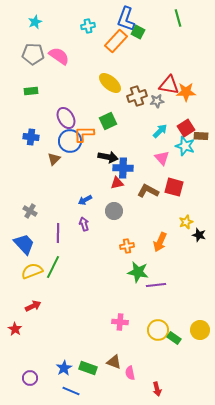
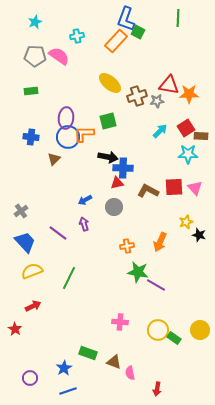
green line at (178, 18): rotated 18 degrees clockwise
cyan cross at (88, 26): moved 11 px left, 10 px down
gray pentagon at (33, 54): moved 2 px right, 2 px down
orange star at (186, 92): moved 3 px right, 2 px down
purple ellipse at (66, 118): rotated 35 degrees clockwise
green square at (108, 121): rotated 12 degrees clockwise
blue circle at (70, 141): moved 2 px left, 4 px up
cyan star at (185, 146): moved 3 px right, 8 px down; rotated 18 degrees counterclockwise
pink triangle at (162, 158): moved 33 px right, 30 px down
red square at (174, 187): rotated 18 degrees counterclockwise
gray cross at (30, 211): moved 9 px left; rotated 24 degrees clockwise
gray circle at (114, 211): moved 4 px up
purple line at (58, 233): rotated 54 degrees counterclockwise
blue trapezoid at (24, 244): moved 1 px right, 2 px up
green line at (53, 267): moved 16 px right, 11 px down
purple line at (156, 285): rotated 36 degrees clockwise
green rectangle at (88, 368): moved 15 px up
red arrow at (157, 389): rotated 24 degrees clockwise
blue line at (71, 391): moved 3 px left; rotated 42 degrees counterclockwise
